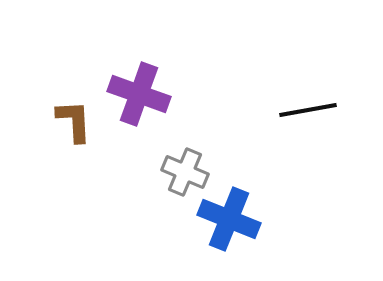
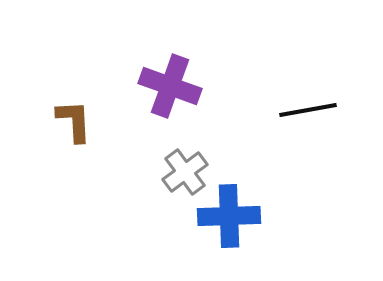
purple cross: moved 31 px right, 8 px up
gray cross: rotated 30 degrees clockwise
blue cross: moved 3 px up; rotated 24 degrees counterclockwise
